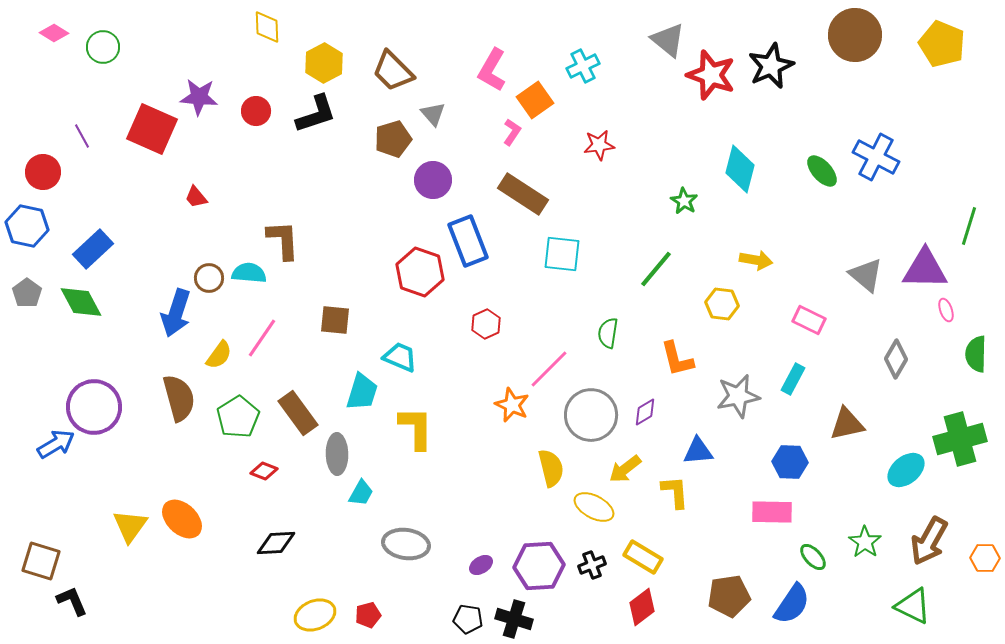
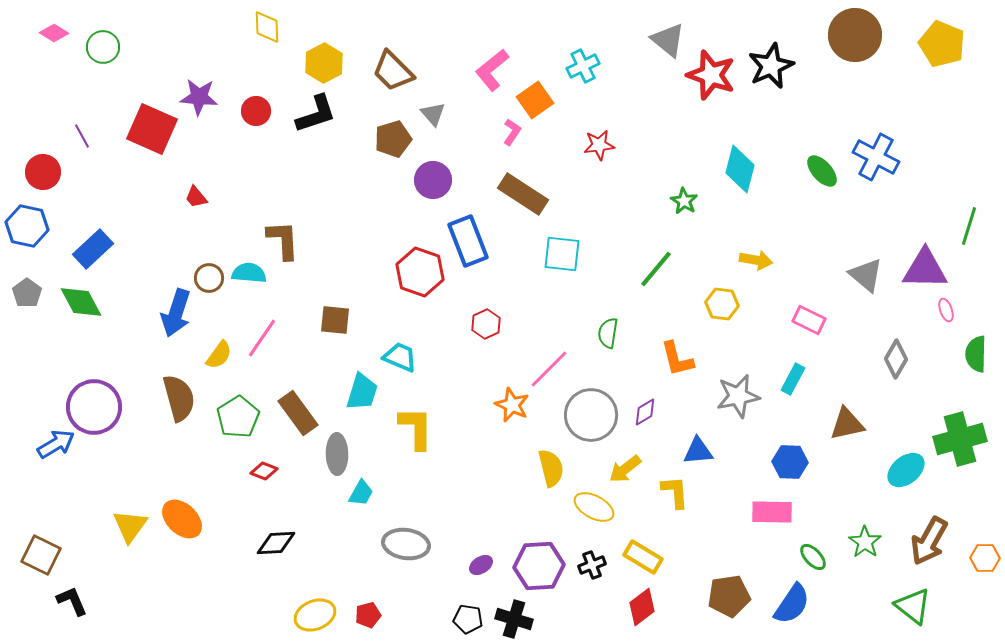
pink L-shape at (492, 70): rotated 21 degrees clockwise
brown square at (41, 561): moved 6 px up; rotated 9 degrees clockwise
green triangle at (913, 606): rotated 12 degrees clockwise
